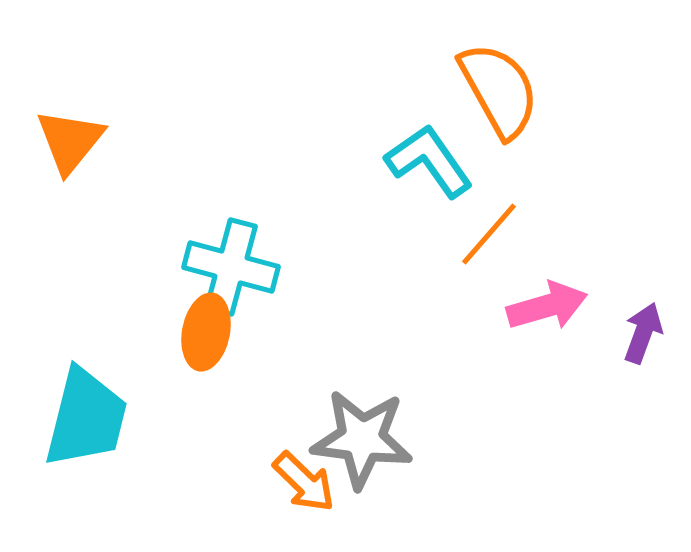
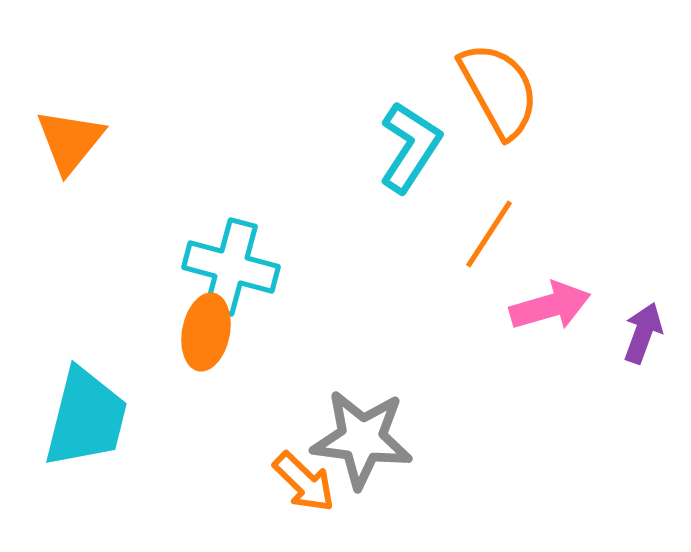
cyan L-shape: moved 19 px left, 14 px up; rotated 68 degrees clockwise
orange line: rotated 8 degrees counterclockwise
pink arrow: moved 3 px right
